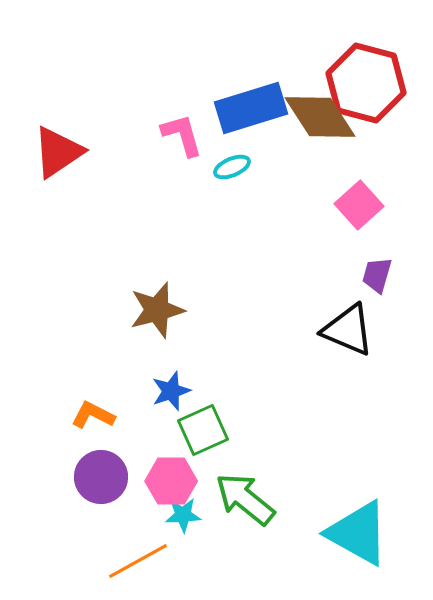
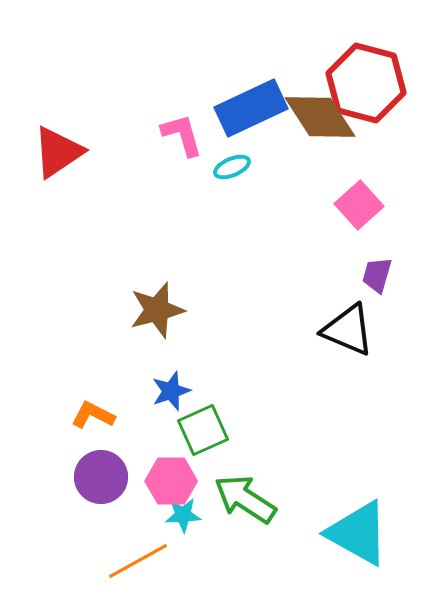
blue rectangle: rotated 8 degrees counterclockwise
green arrow: rotated 6 degrees counterclockwise
